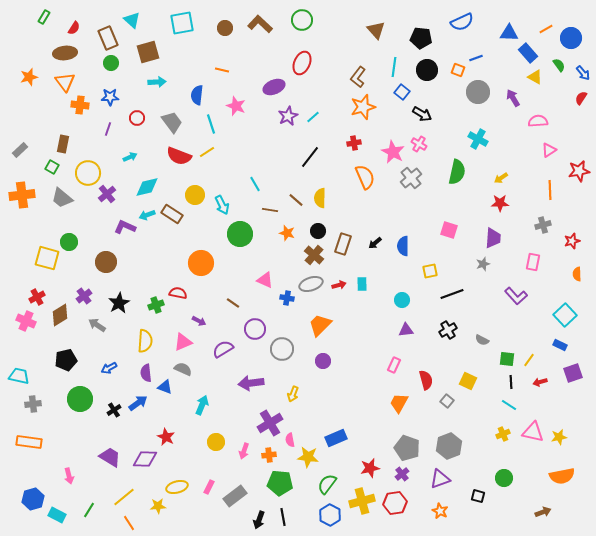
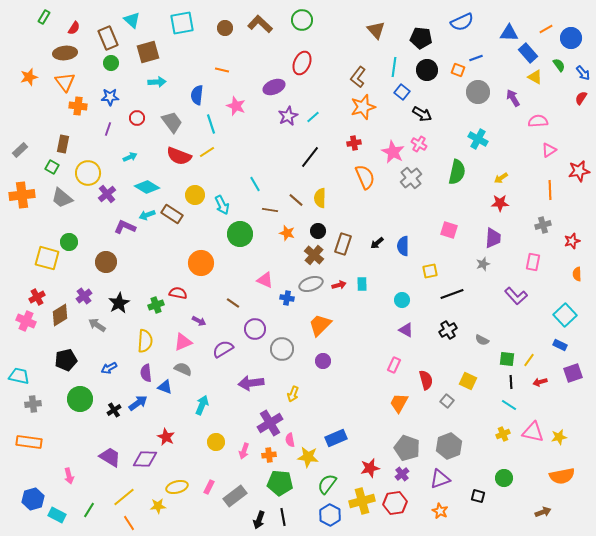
orange cross at (80, 105): moved 2 px left, 1 px down
cyan diamond at (147, 187): rotated 45 degrees clockwise
black arrow at (375, 243): moved 2 px right
purple triangle at (406, 330): rotated 35 degrees clockwise
